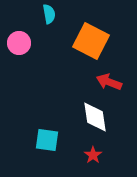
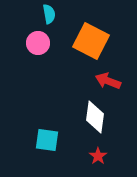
pink circle: moved 19 px right
red arrow: moved 1 px left, 1 px up
white diamond: rotated 16 degrees clockwise
red star: moved 5 px right, 1 px down
